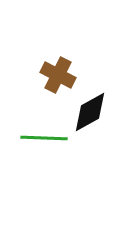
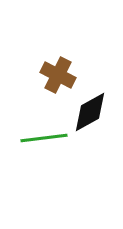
green line: rotated 9 degrees counterclockwise
